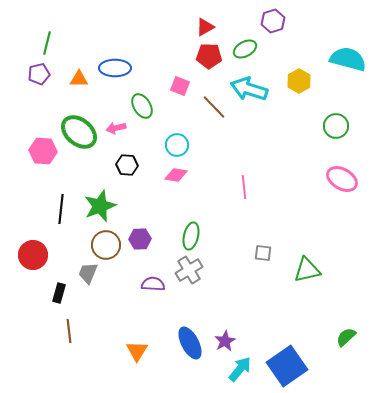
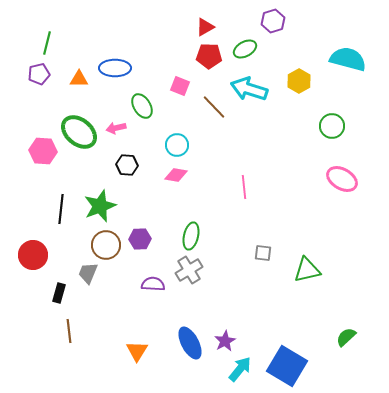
green circle at (336, 126): moved 4 px left
blue square at (287, 366): rotated 24 degrees counterclockwise
